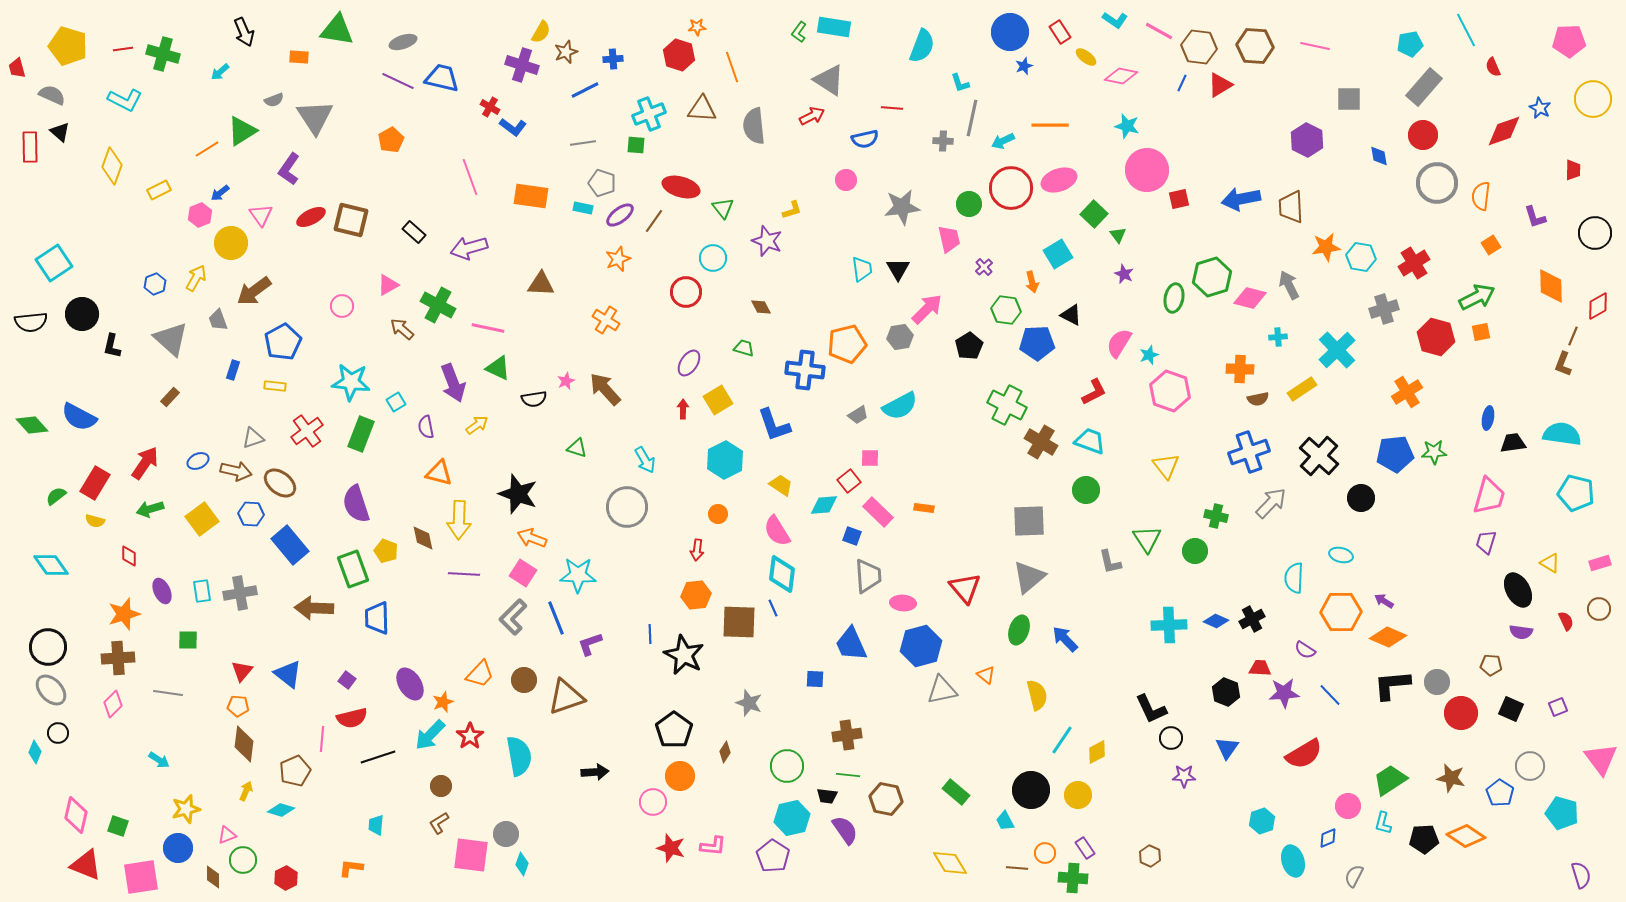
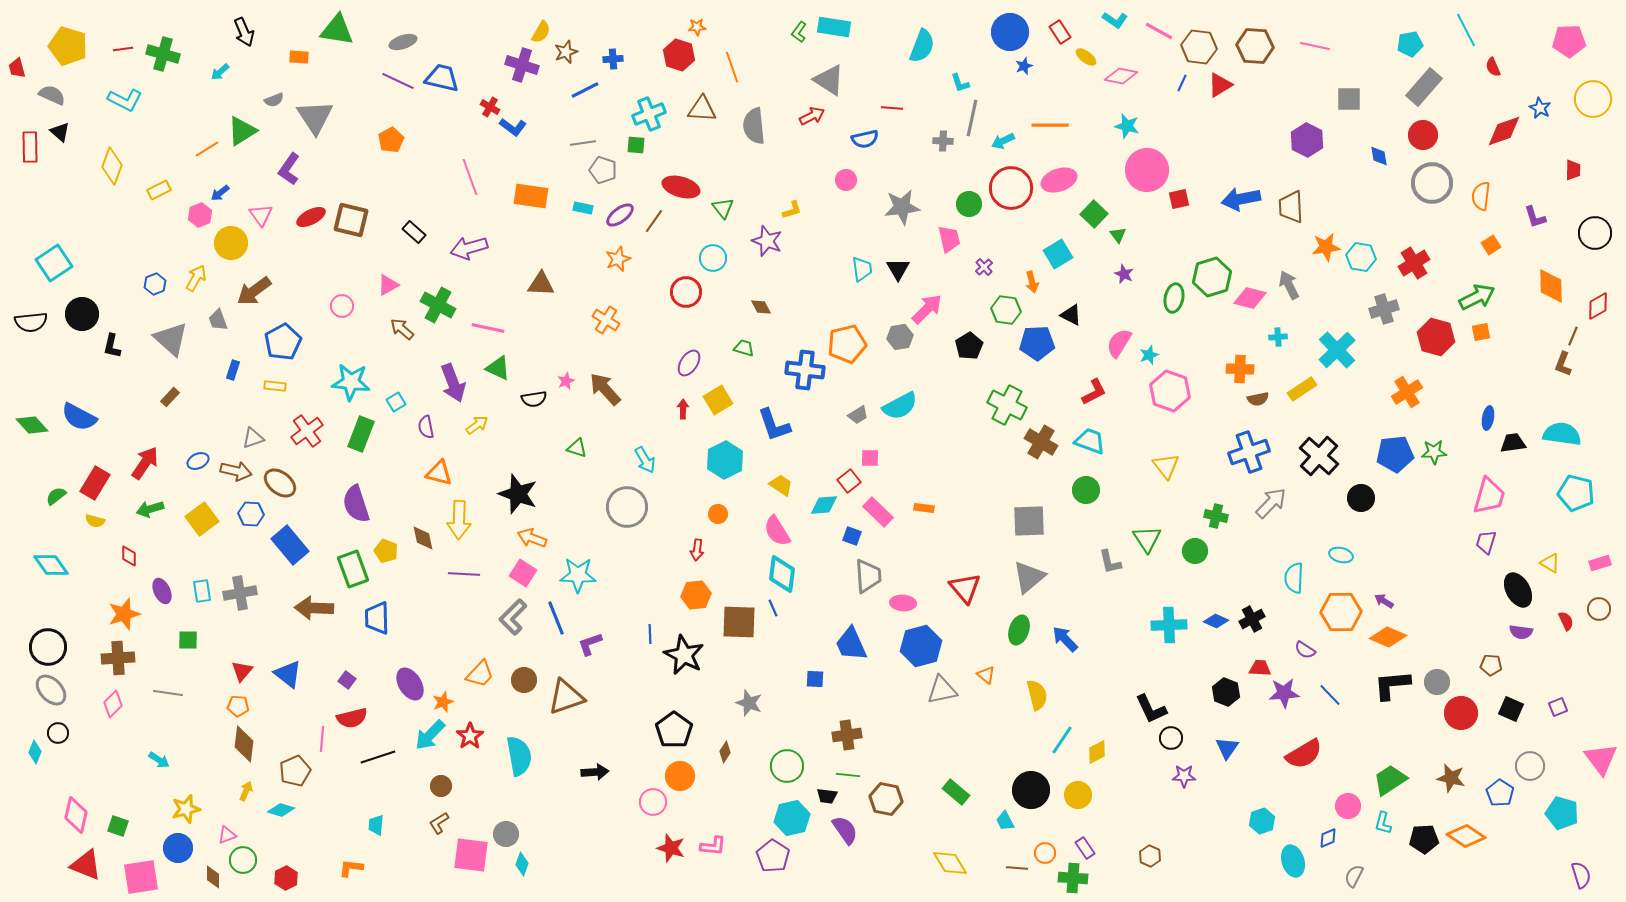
gray pentagon at (602, 183): moved 1 px right, 13 px up
gray circle at (1437, 183): moved 5 px left
